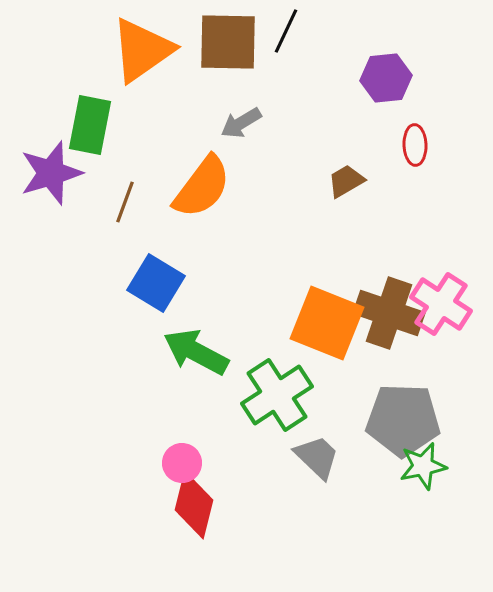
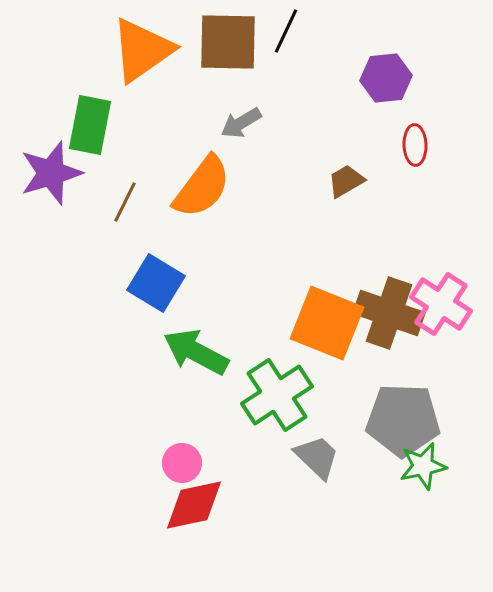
brown line: rotated 6 degrees clockwise
red diamond: rotated 64 degrees clockwise
